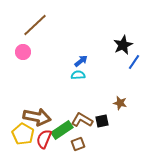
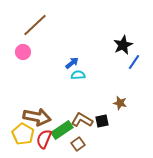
blue arrow: moved 9 px left, 2 px down
brown square: rotated 16 degrees counterclockwise
